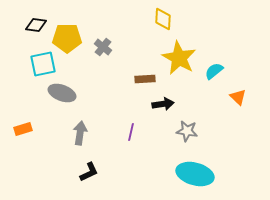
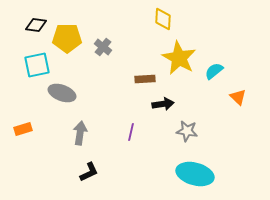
cyan square: moved 6 px left, 1 px down
